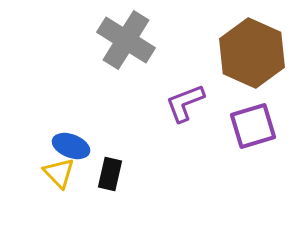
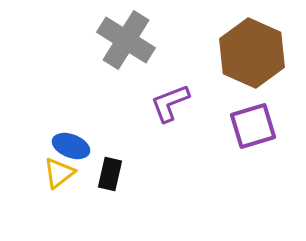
purple L-shape: moved 15 px left
yellow triangle: rotated 36 degrees clockwise
